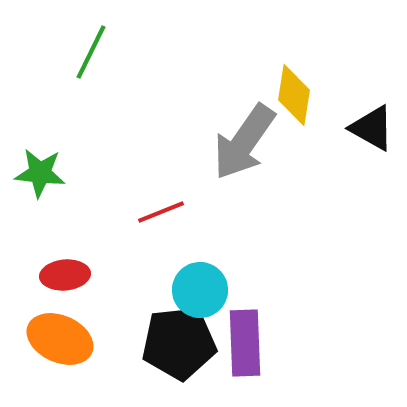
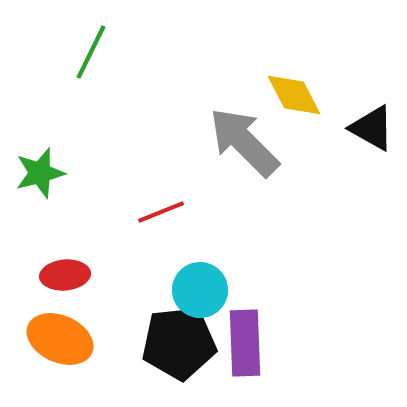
yellow diamond: rotated 36 degrees counterclockwise
gray arrow: rotated 100 degrees clockwise
green star: rotated 21 degrees counterclockwise
